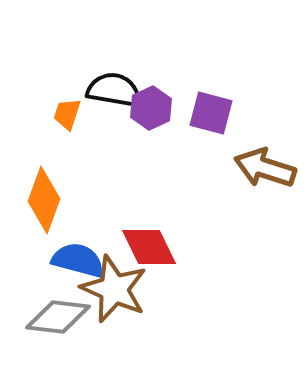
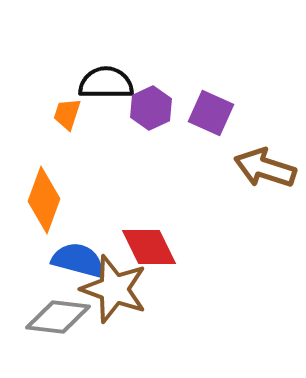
black semicircle: moved 8 px left, 7 px up; rotated 10 degrees counterclockwise
purple square: rotated 9 degrees clockwise
brown star: rotated 4 degrees counterclockwise
